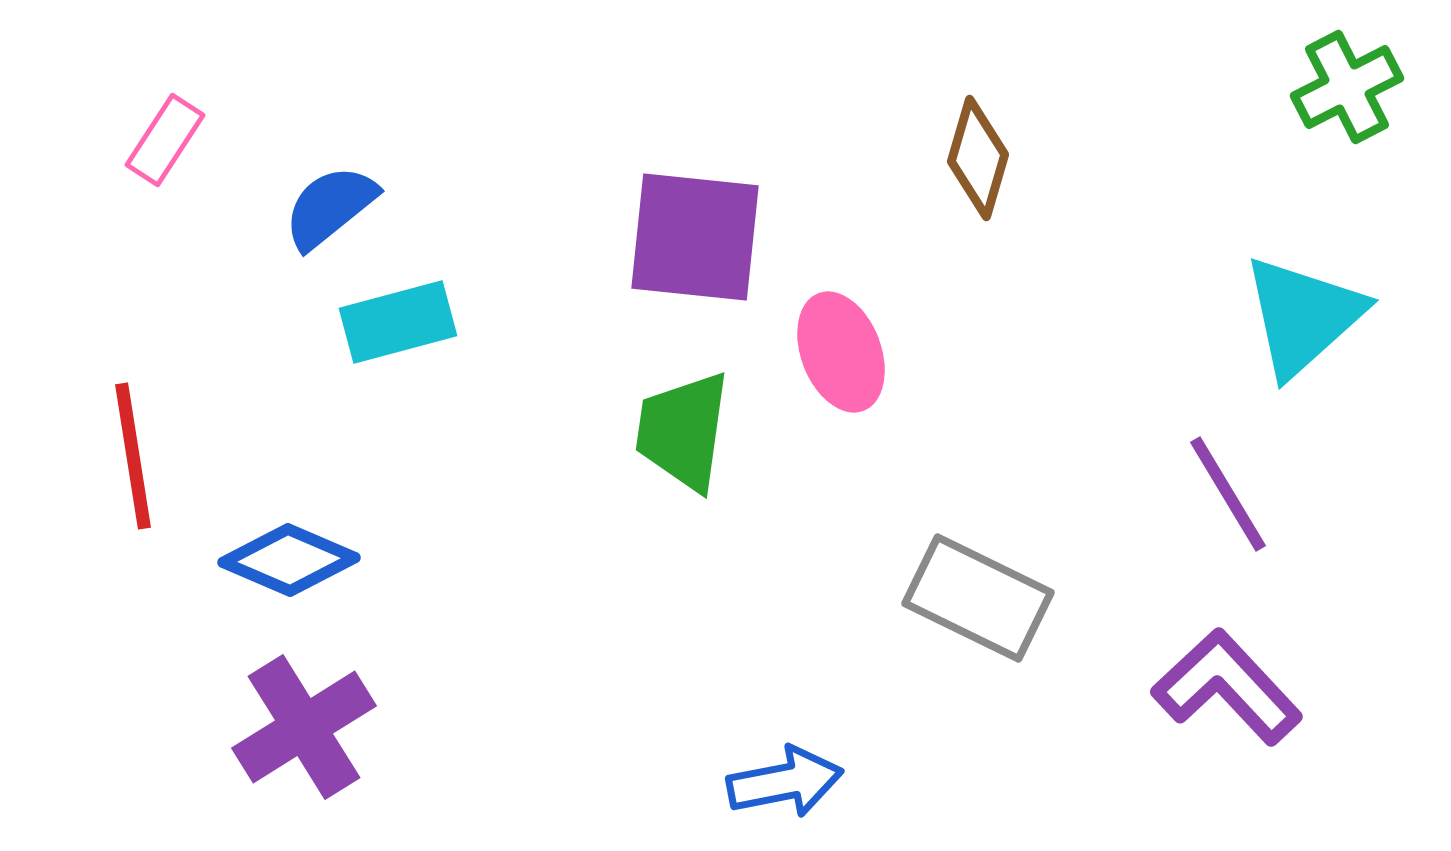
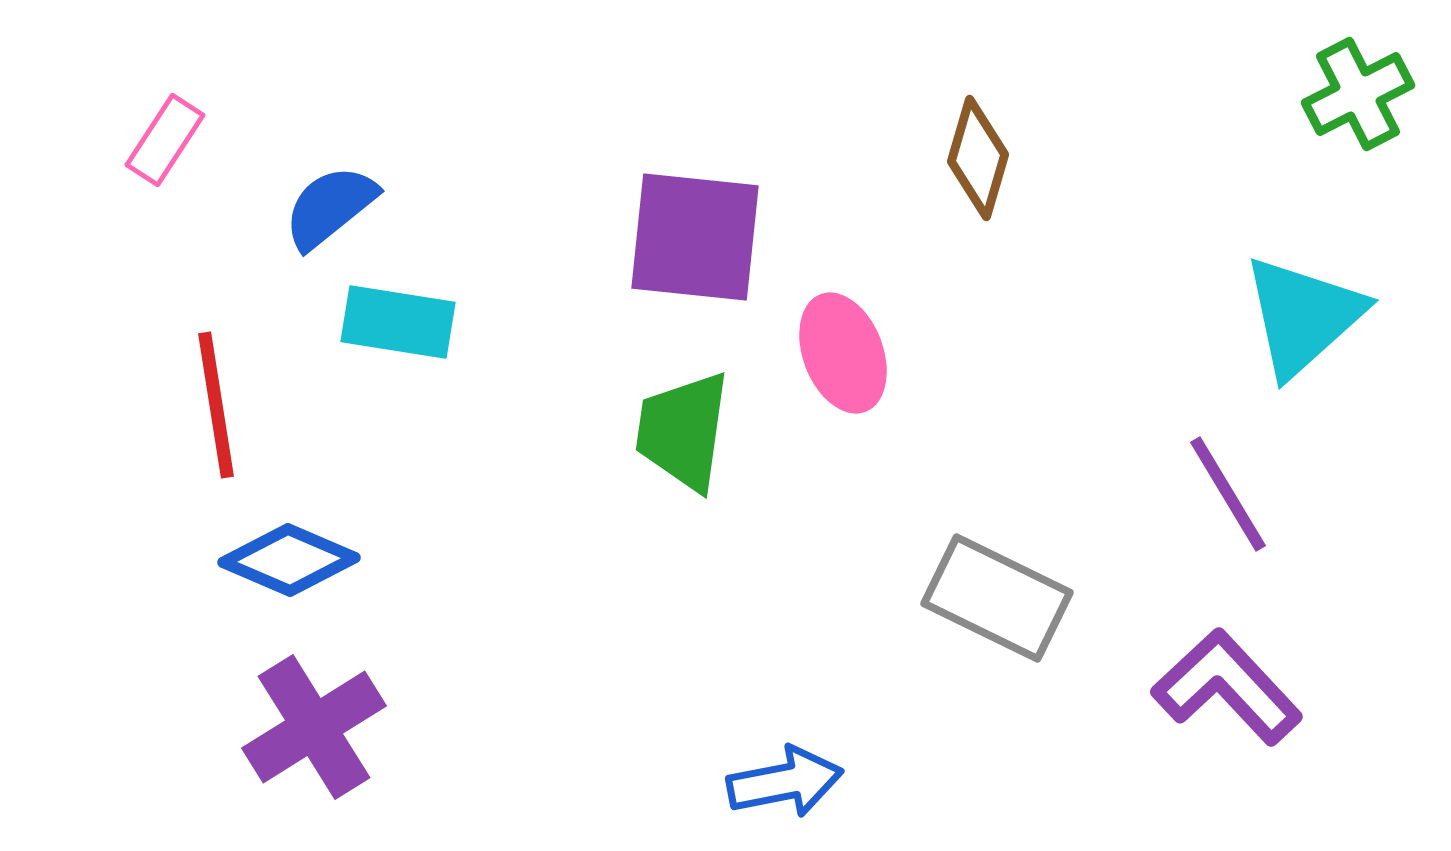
green cross: moved 11 px right, 7 px down
cyan rectangle: rotated 24 degrees clockwise
pink ellipse: moved 2 px right, 1 px down
red line: moved 83 px right, 51 px up
gray rectangle: moved 19 px right
purple cross: moved 10 px right
